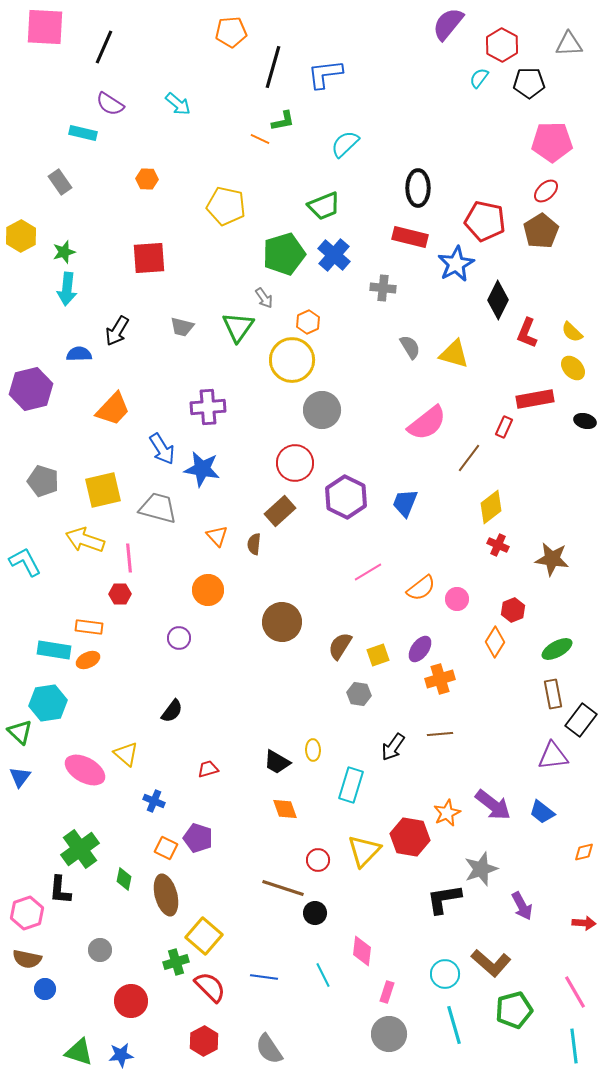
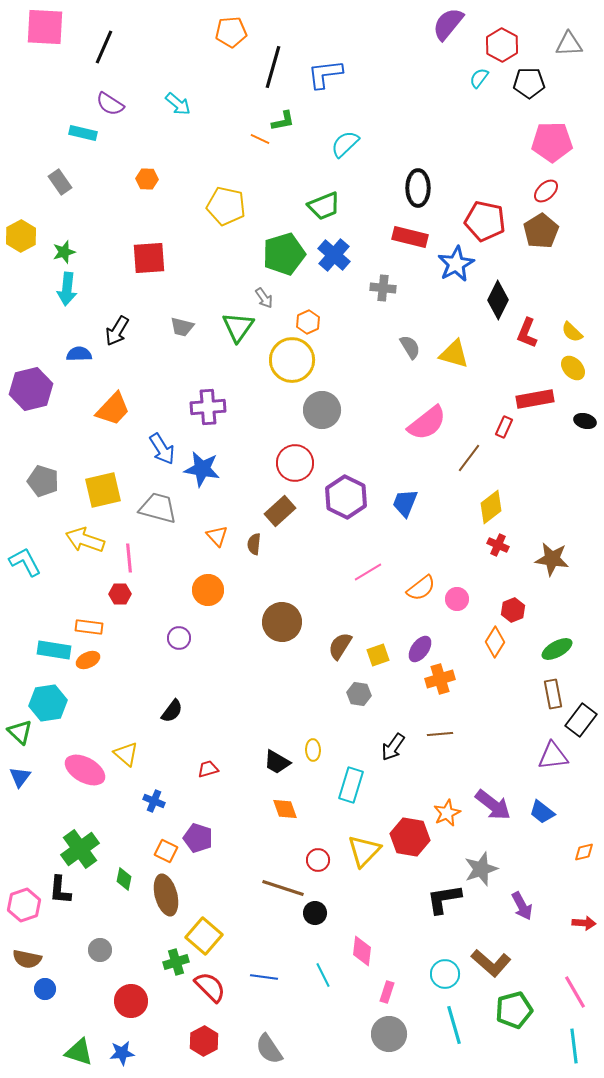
orange square at (166, 848): moved 3 px down
pink hexagon at (27, 913): moved 3 px left, 8 px up
blue star at (121, 1055): moved 1 px right, 2 px up
